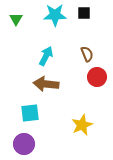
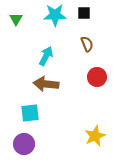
brown semicircle: moved 10 px up
yellow star: moved 13 px right, 11 px down
